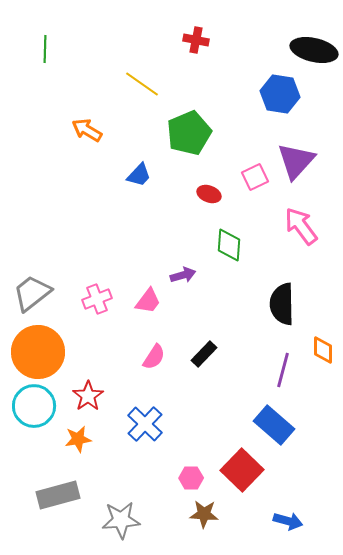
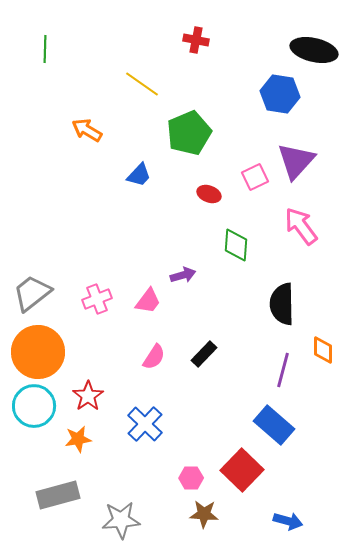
green diamond: moved 7 px right
